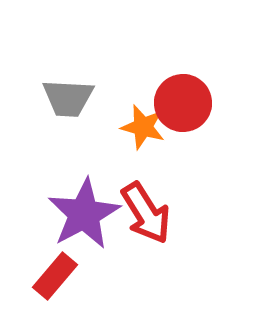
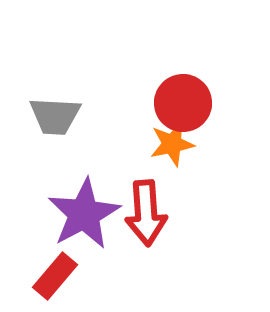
gray trapezoid: moved 13 px left, 18 px down
orange star: moved 29 px right, 17 px down; rotated 27 degrees counterclockwise
red arrow: rotated 28 degrees clockwise
